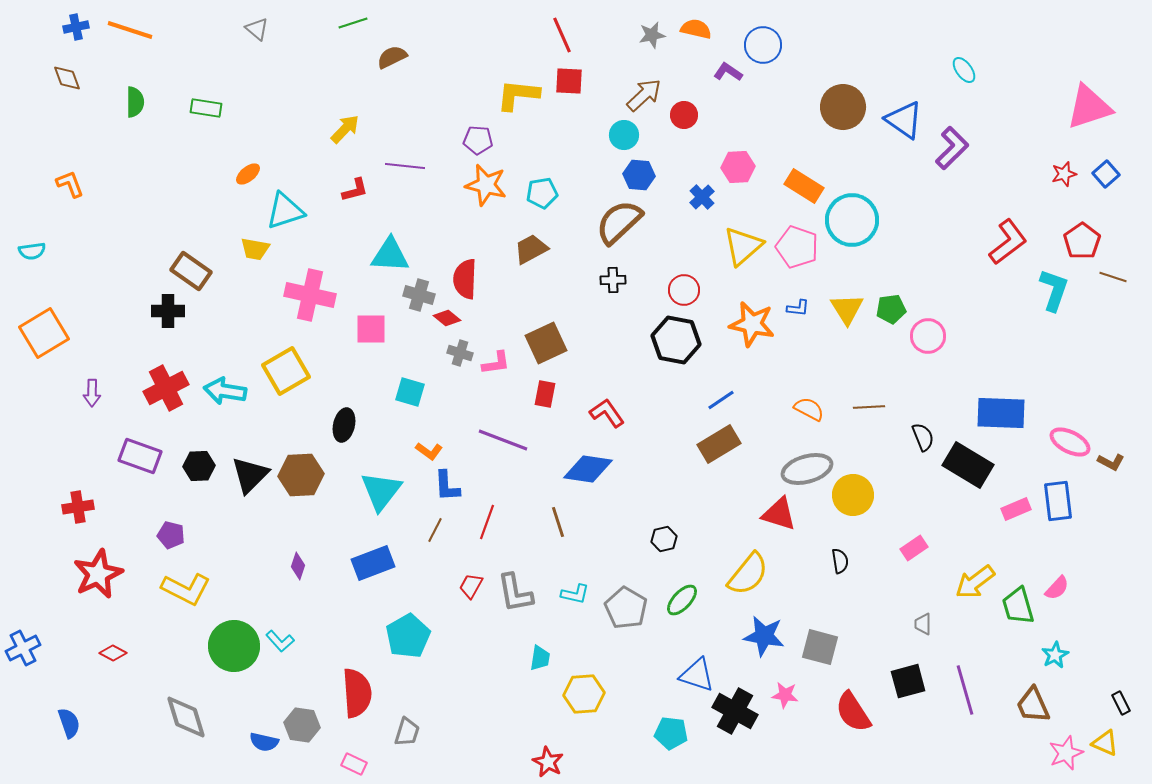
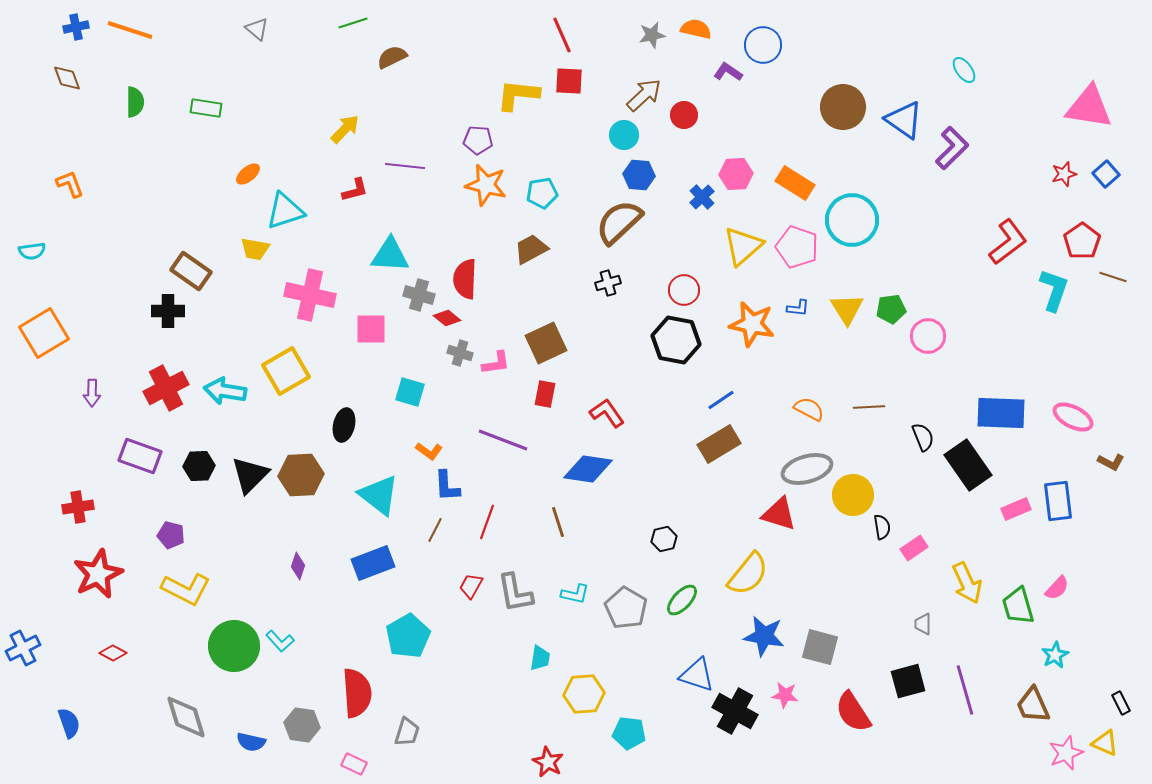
pink triangle at (1089, 107): rotated 27 degrees clockwise
pink hexagon at (738, 167): moved 2 px left, 7 px down
orange rectangle at (804, 186): moved 9 px left, 3 px up
black cross at (613, 280): moved 5 px left, 3 px down; rotated 15 degrees counterclockwise
pink ellipse at (1070, 442): moved 3 px right, 25 px up
black rectangle at (968, 465): rotated 24 degrees clockwise
cyan triangle at (381, 491): moved 2 px left, 4 px down; rotated 30 degrees counterclockwise
black semicircle at (840, 561): moved 42 px right, 34 px up
yellow arrow at (975, 582): moved 8 px left, 1 px down; rotated 78 degrees counterclockwise
cyan pentagon at (671, 733): moved 42 px left
blue semicircle at (264, 742): moved 13 px left
